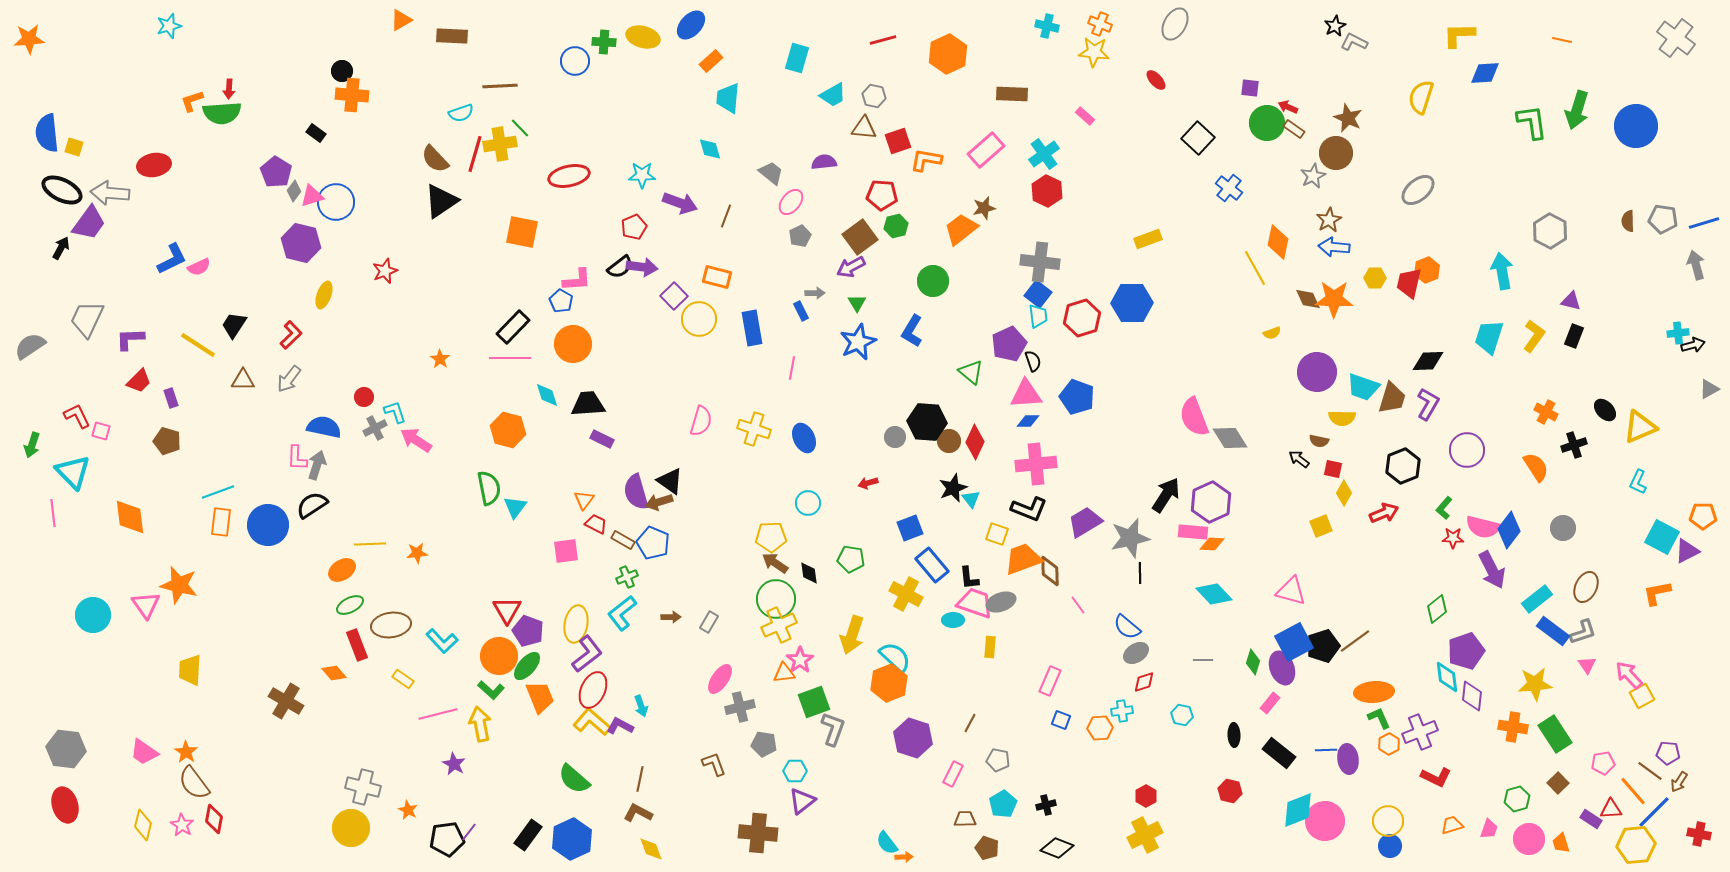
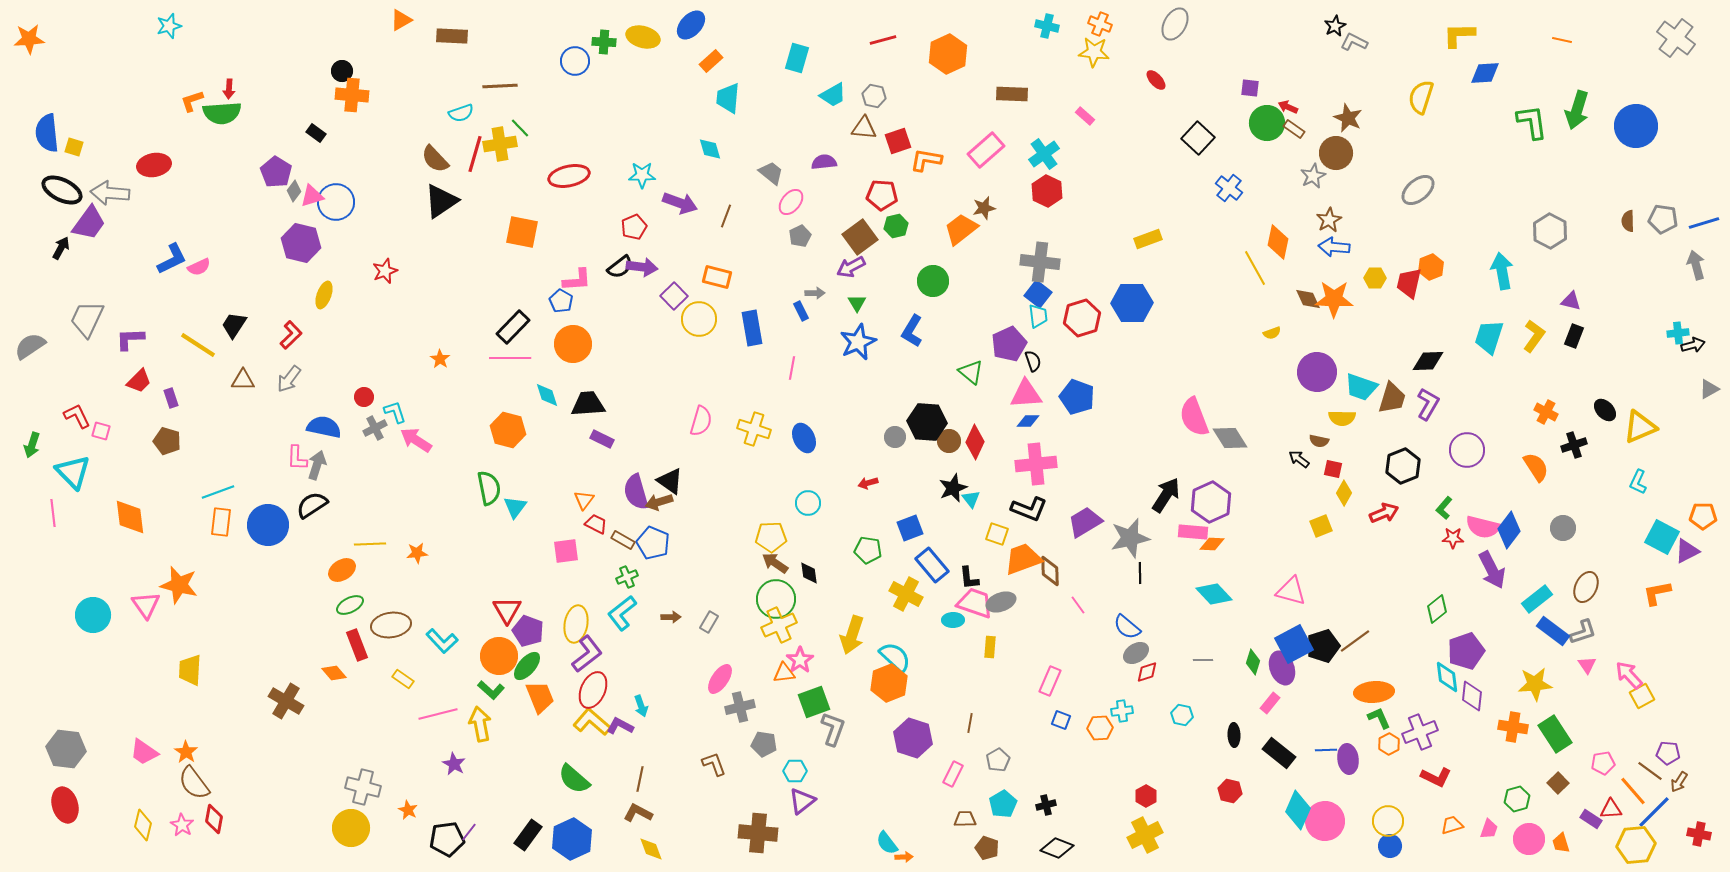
orange hexagon at (1427, 270): moved 4 px right, 3 px up
cyan trapezoid at (1363, 387): moved 2 px left
green pentagon at (851, 559): moved 17 px right, 9 px up
blue square at (1294, 642): moved 2 px down
red diamond at (1144, 682): moved 3 px right, 10 px up
brown line at (970, 723): rotated 18 degrees counterclockwise
gray pentagon at (998, 760): rotated 30 degrees clockwise
cyan diamond at (1298, 810): rotated 45 degrees counterclockwise
